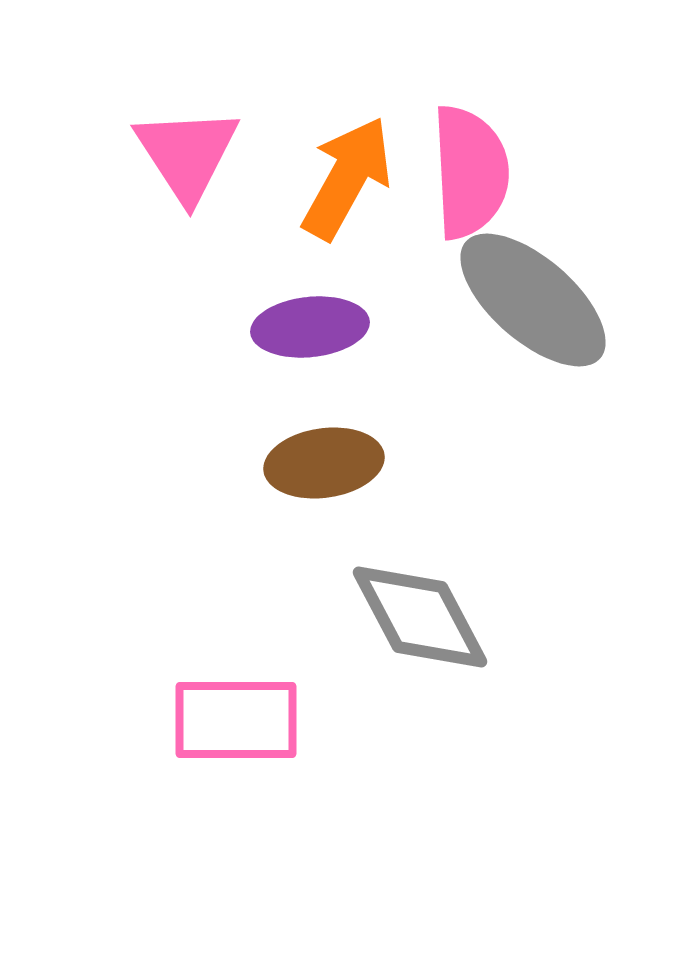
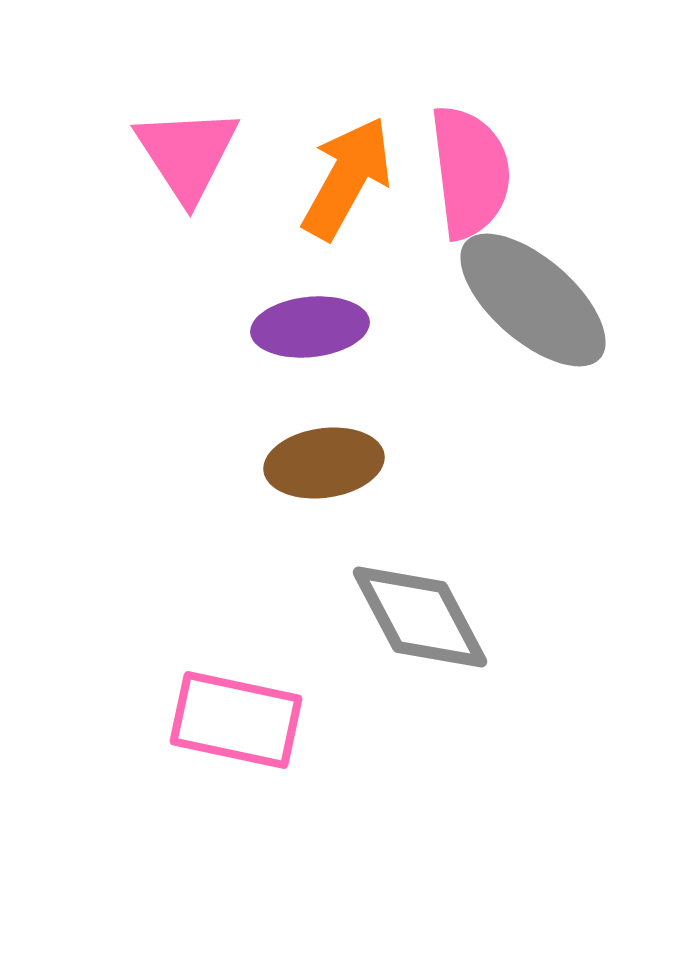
pink semicircle: rotated 4 degrees counterclockwise
pink rectangle: rotated 12 degrees clockwise
